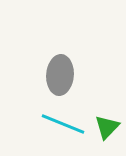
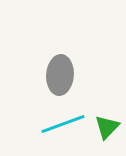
cyan line: rotated 42 degrees counterclockwise
